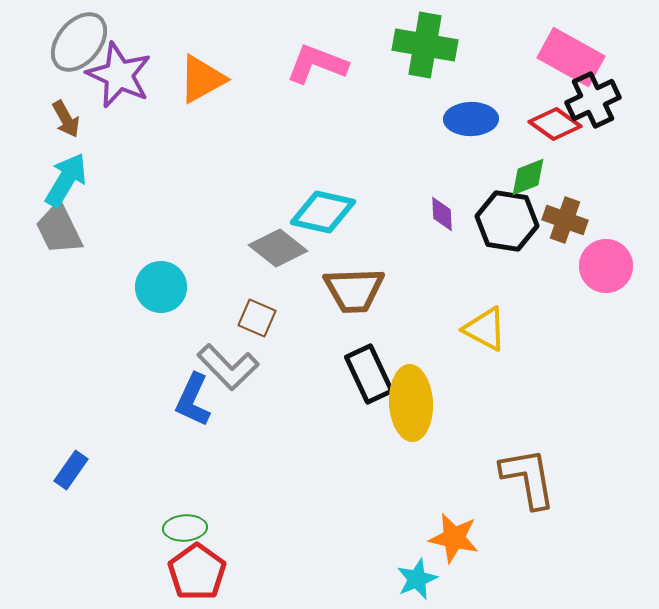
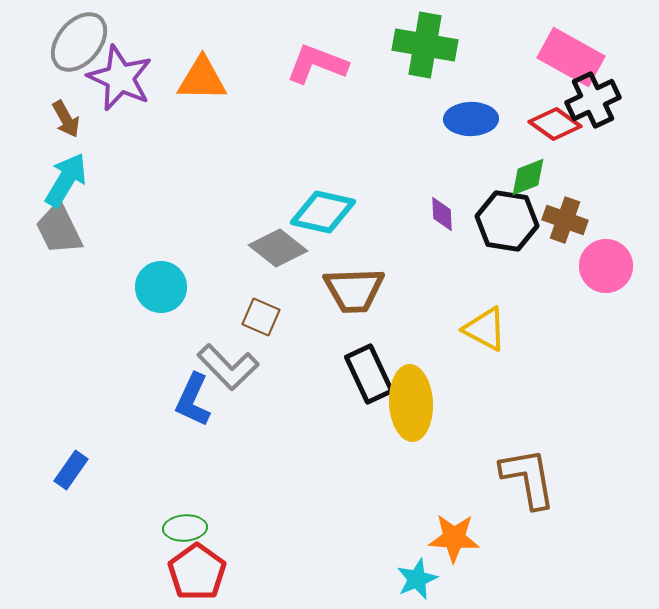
purple star: moved 1 px right, 3 px down
orange triangle: rotated 30 degrees clockwise
brown square: moved 4 px right, 1 px up
orange star: rotated 9 degrees counterclockwise
